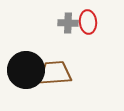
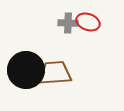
red ellipse: rotated 65 degrees counterclockwise
